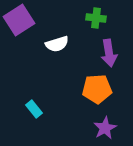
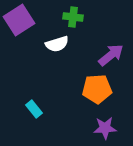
green cross: moved 23 px left, 1 px up
purple arrow: moved 2 px right, 2 px down; rotated 120 degrees counterclockwise
purple star: rotated 25 degrees clockwise
